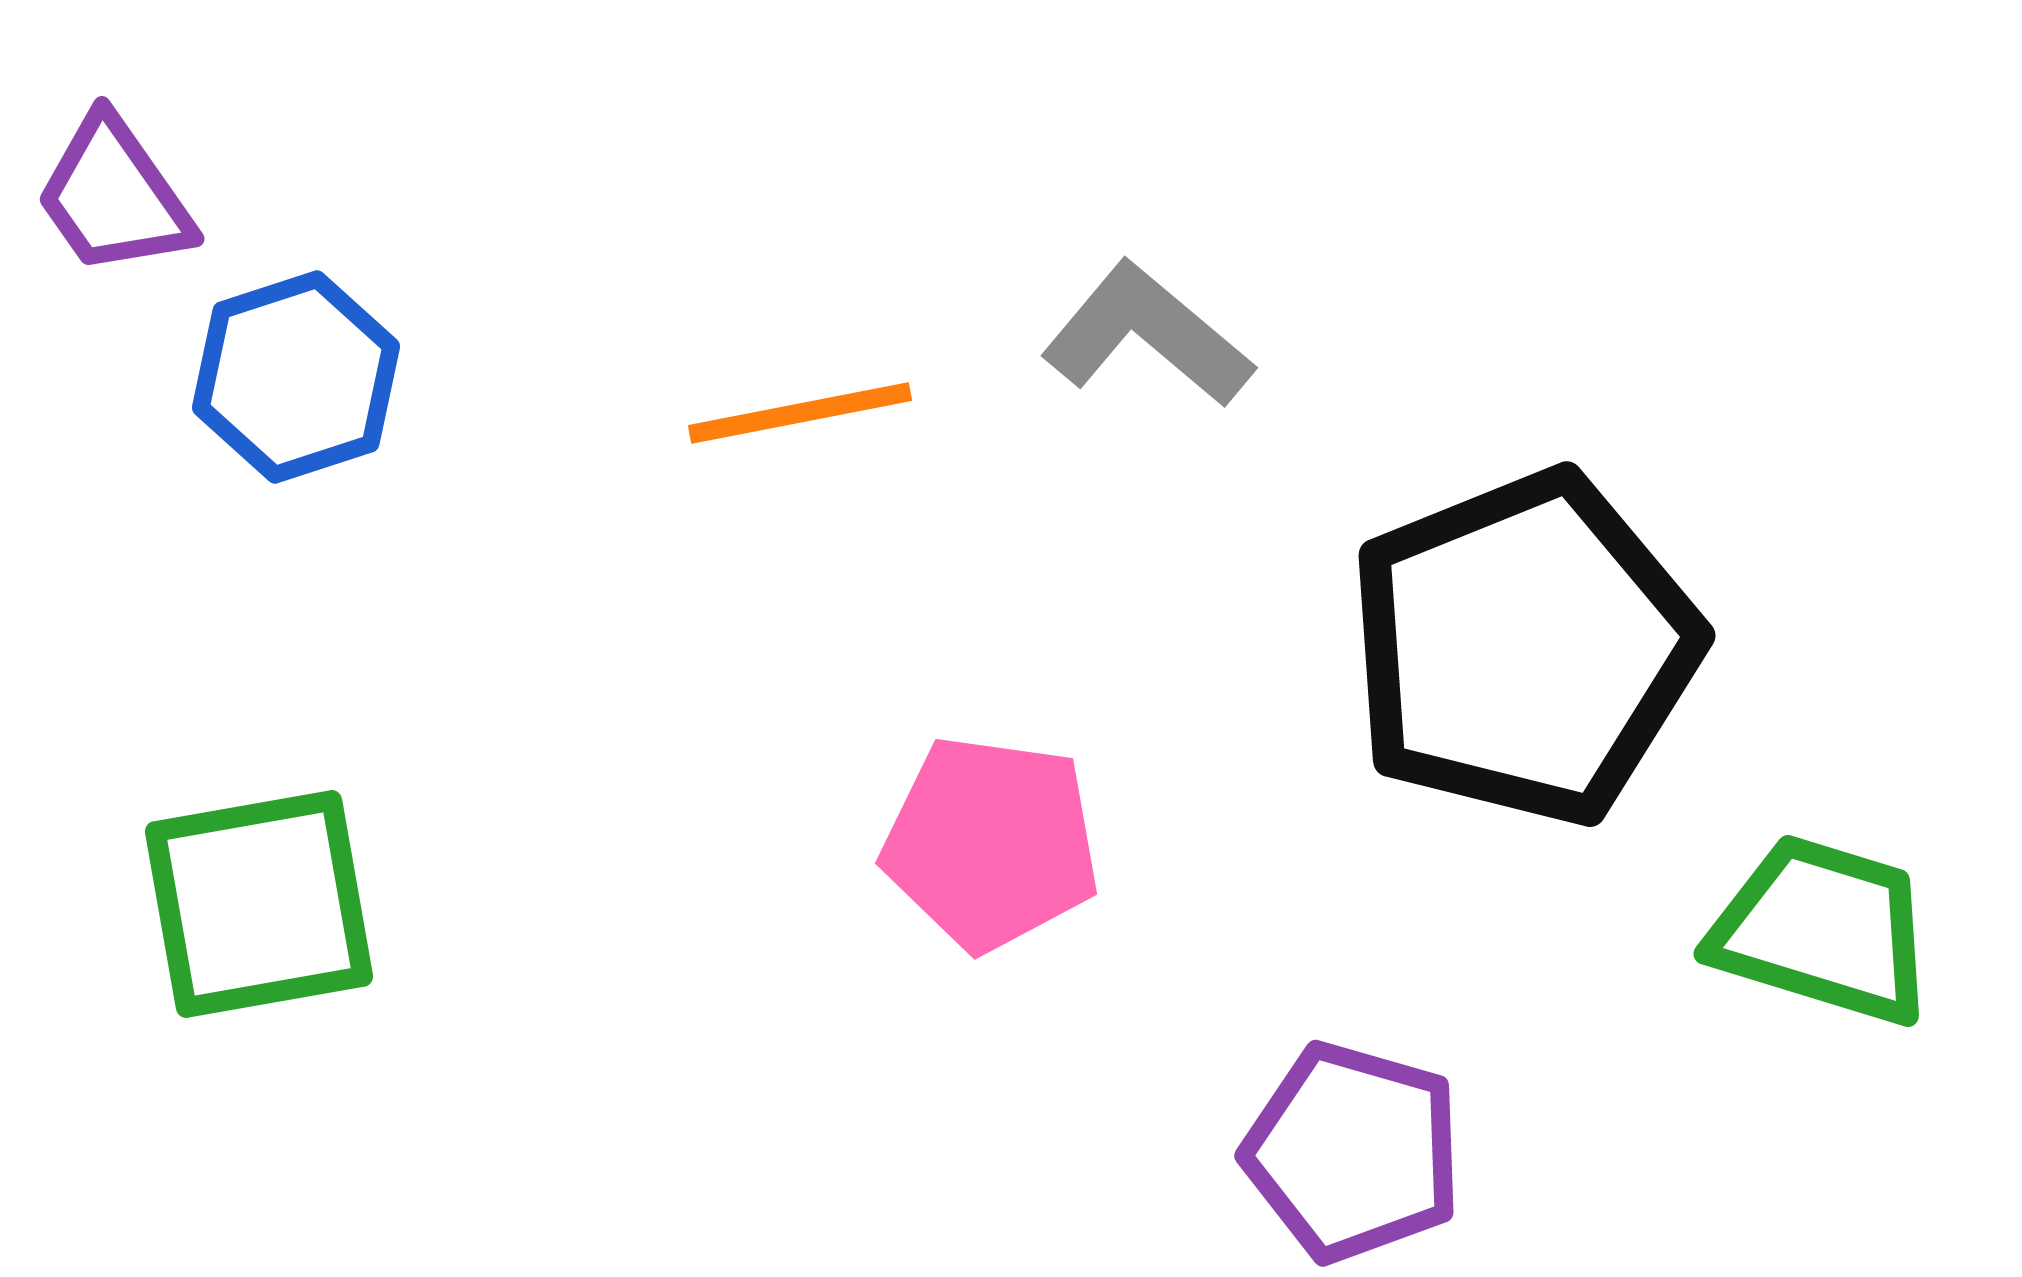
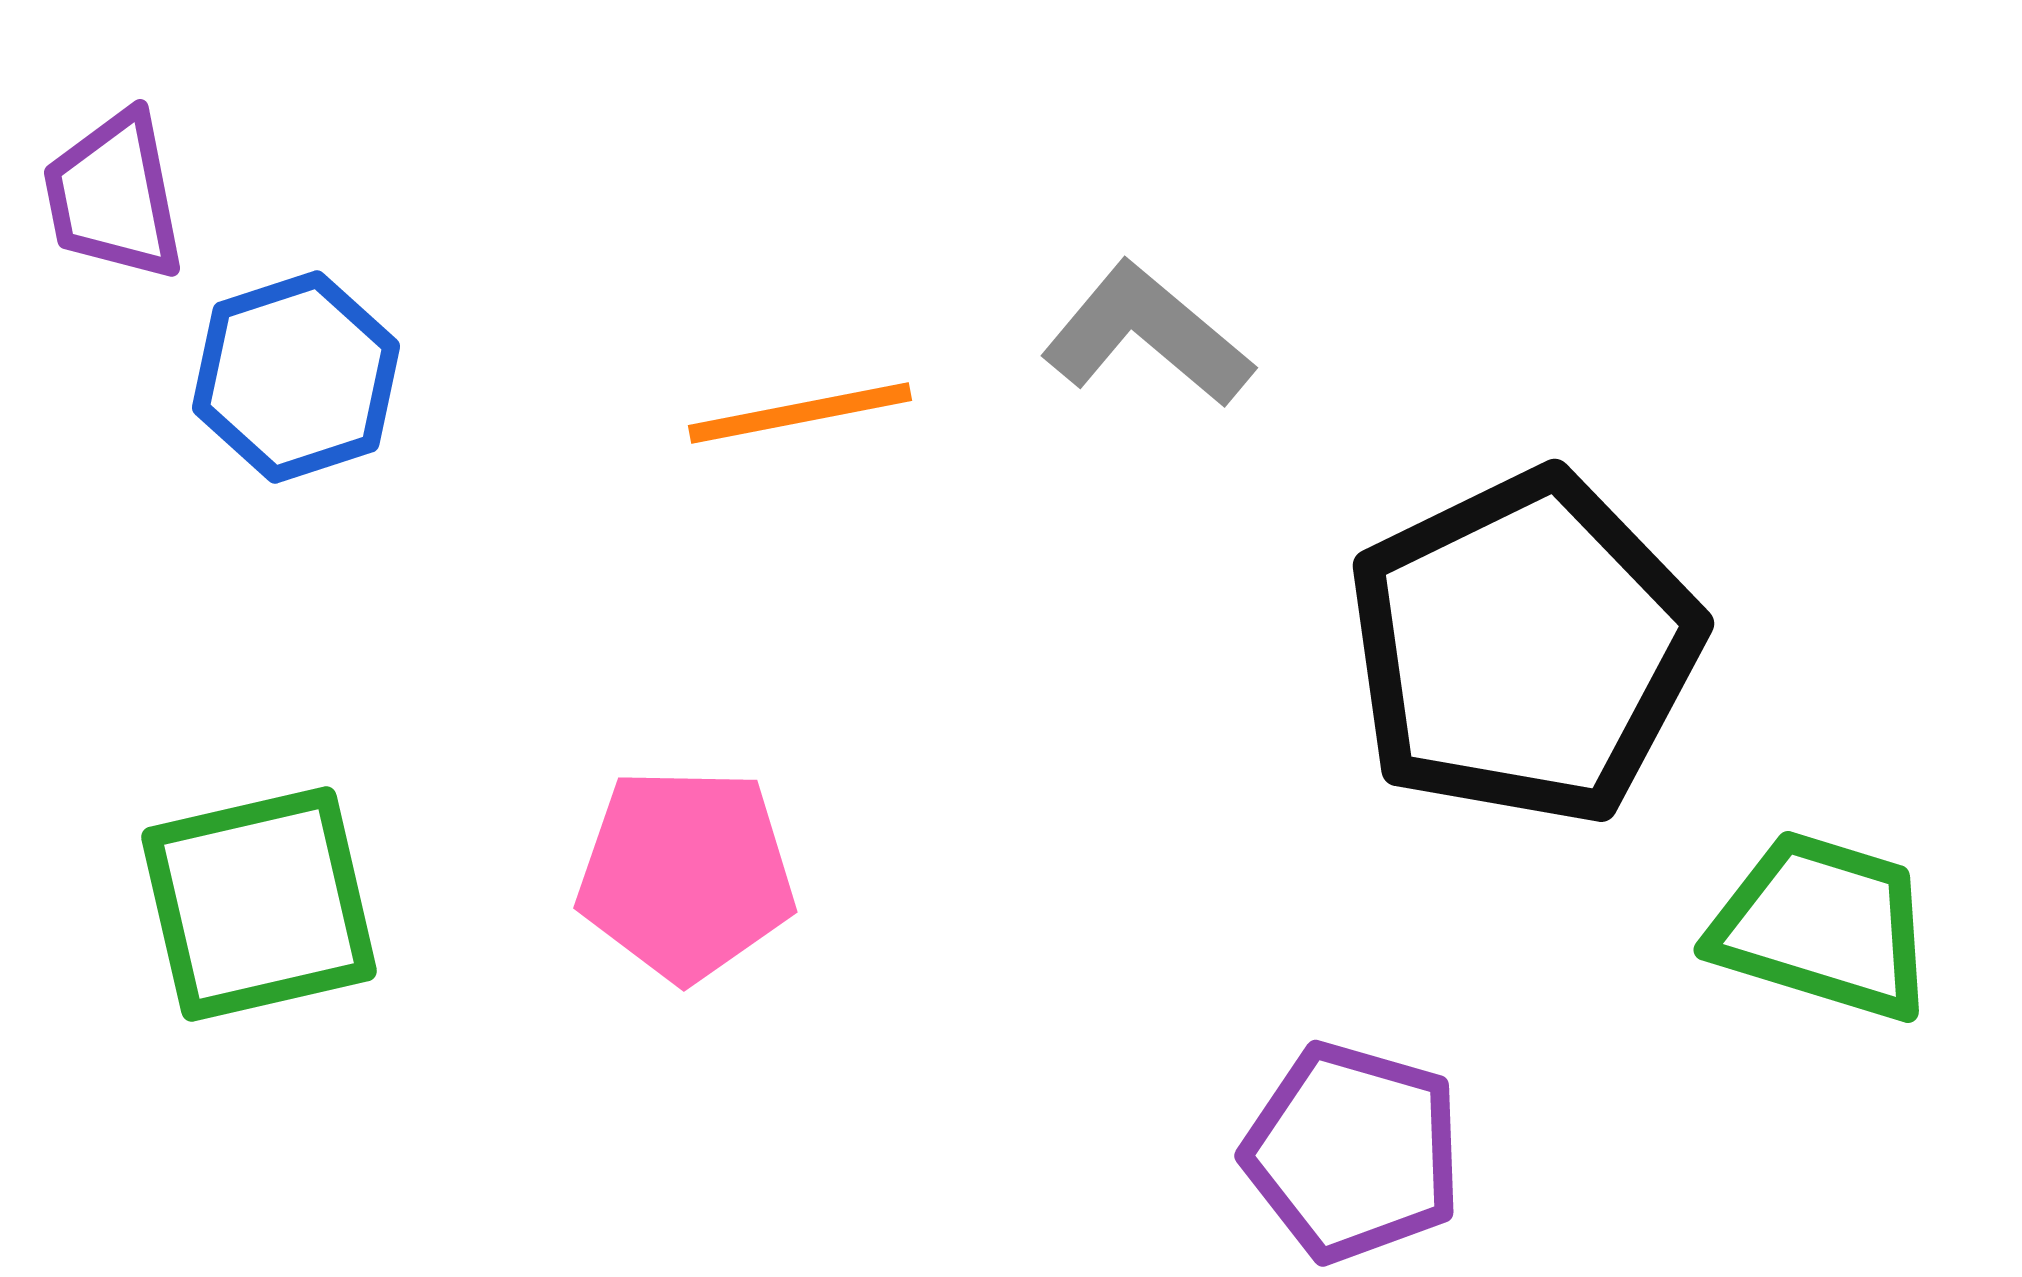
purple trapezoid: rotated 24 degrees clockwise
black pentagon: rotated 4 degrees counterclockwise
pink pentagon: moved 305 px left, 31 px down; rotated 7 degrees counterclockwise
green square: rotated 3 degrees counterclockwise
green trapezoid: moved 4 px up
